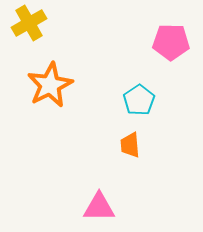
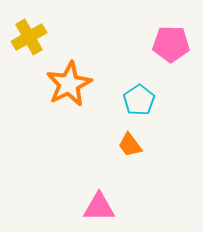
yellow cross: moved 14 px down
pink pentagon: moved 2 px down
orange star: moved 19 px right, 1 px up
orange trapezoid: rotated 32 degrees counterclockwise
